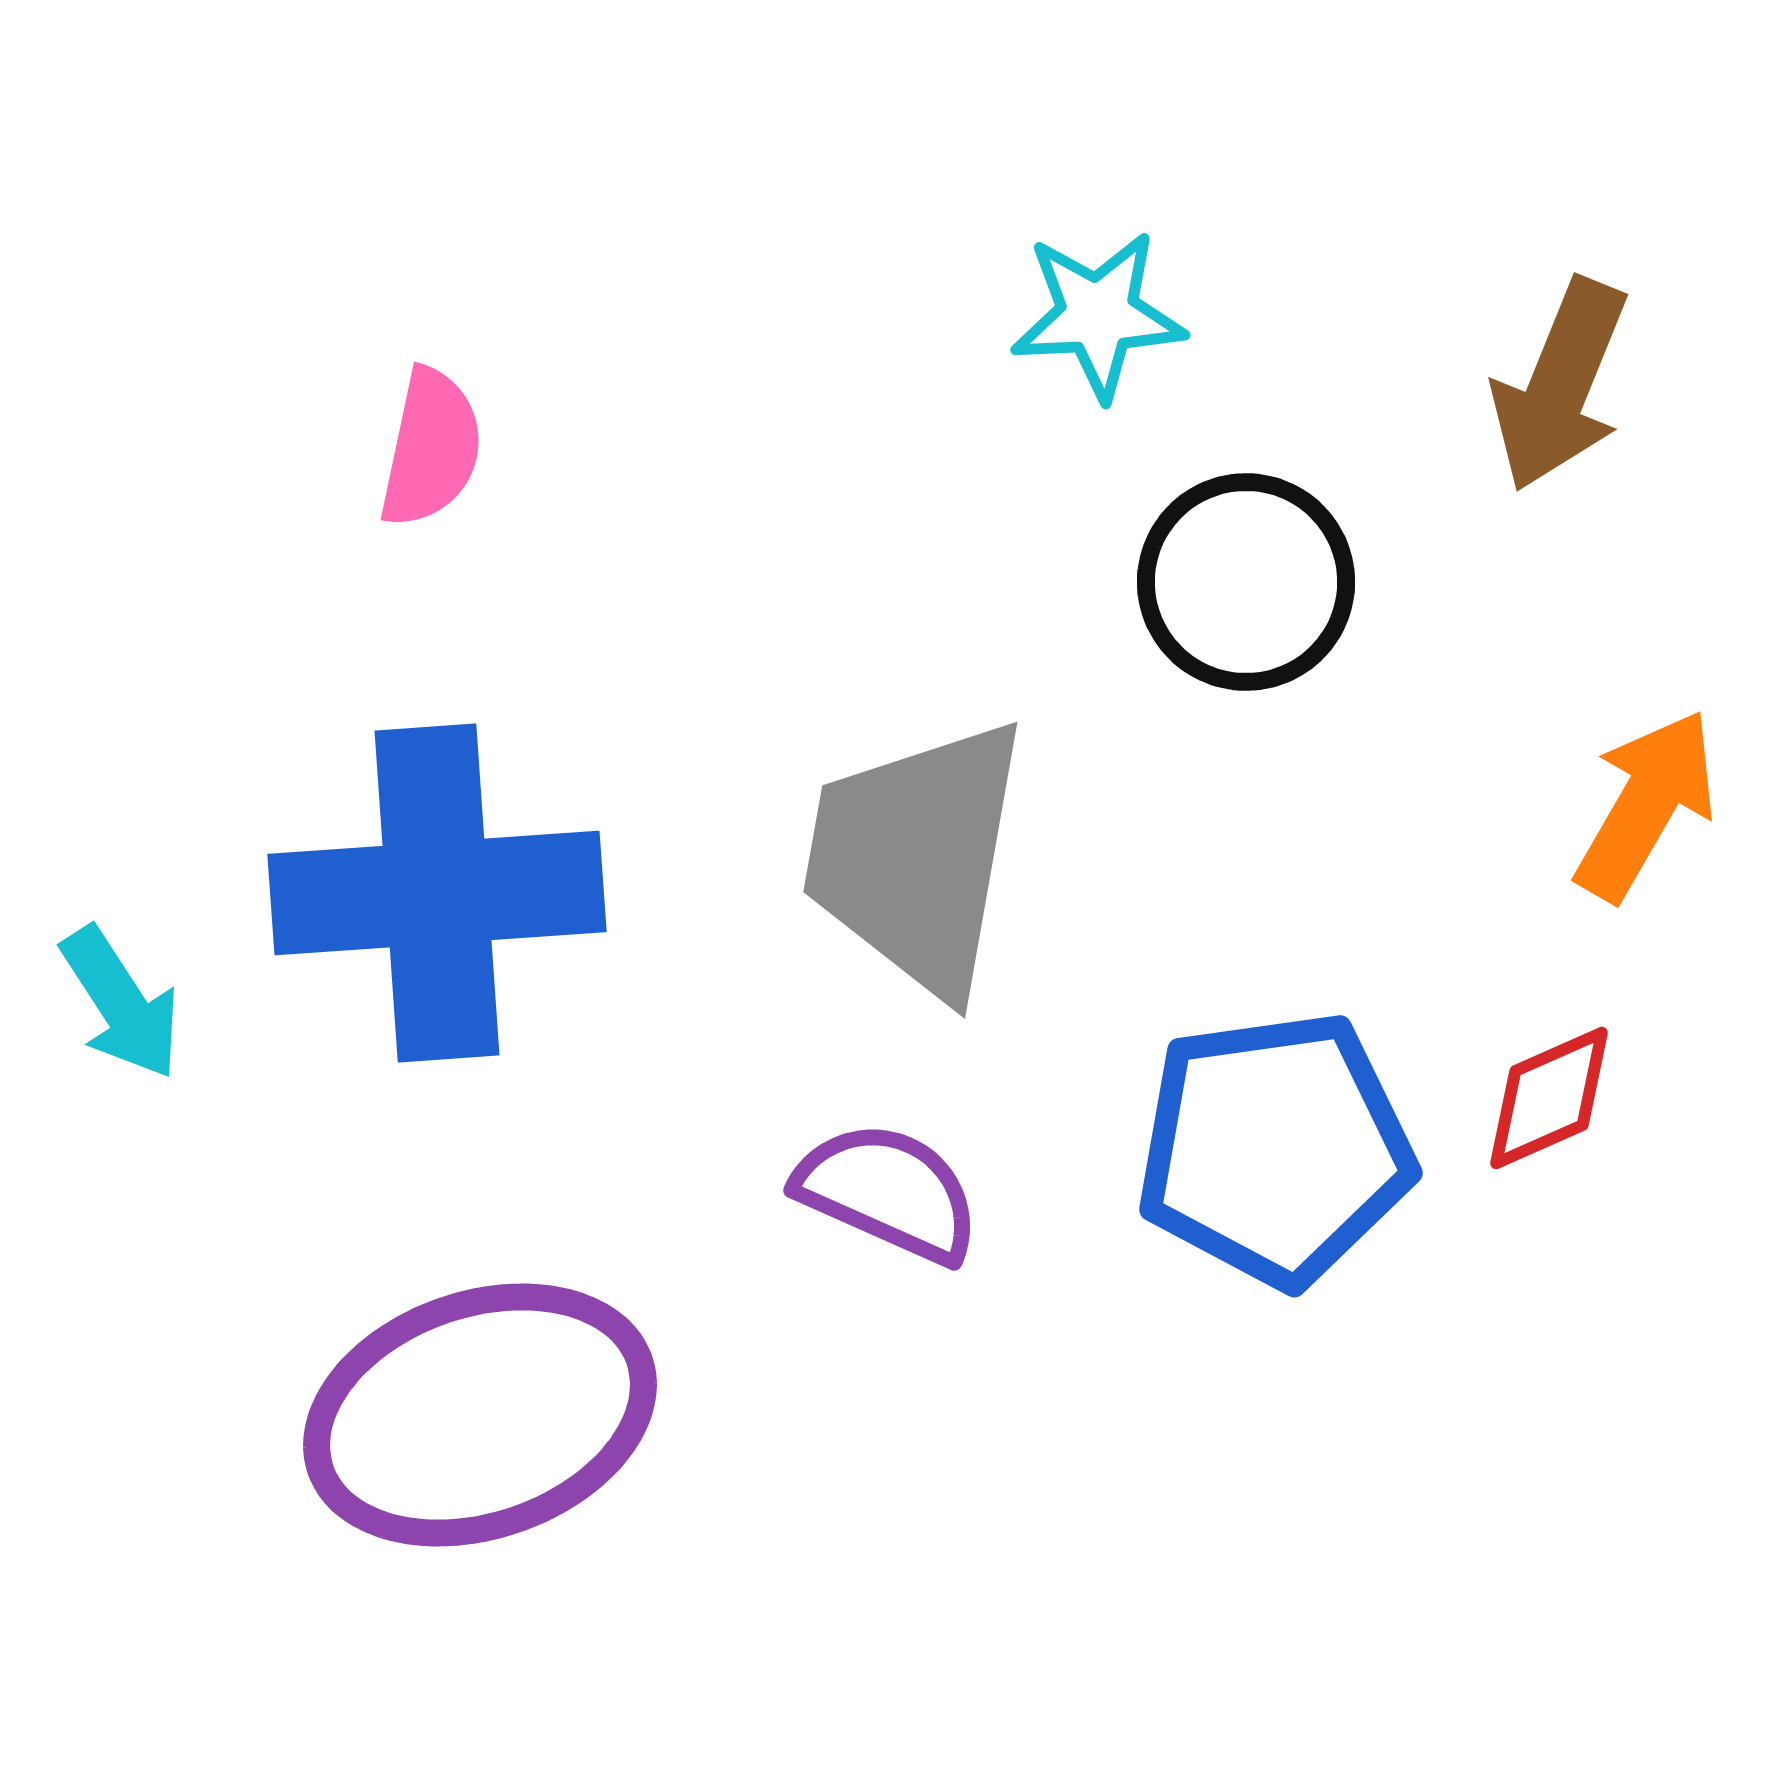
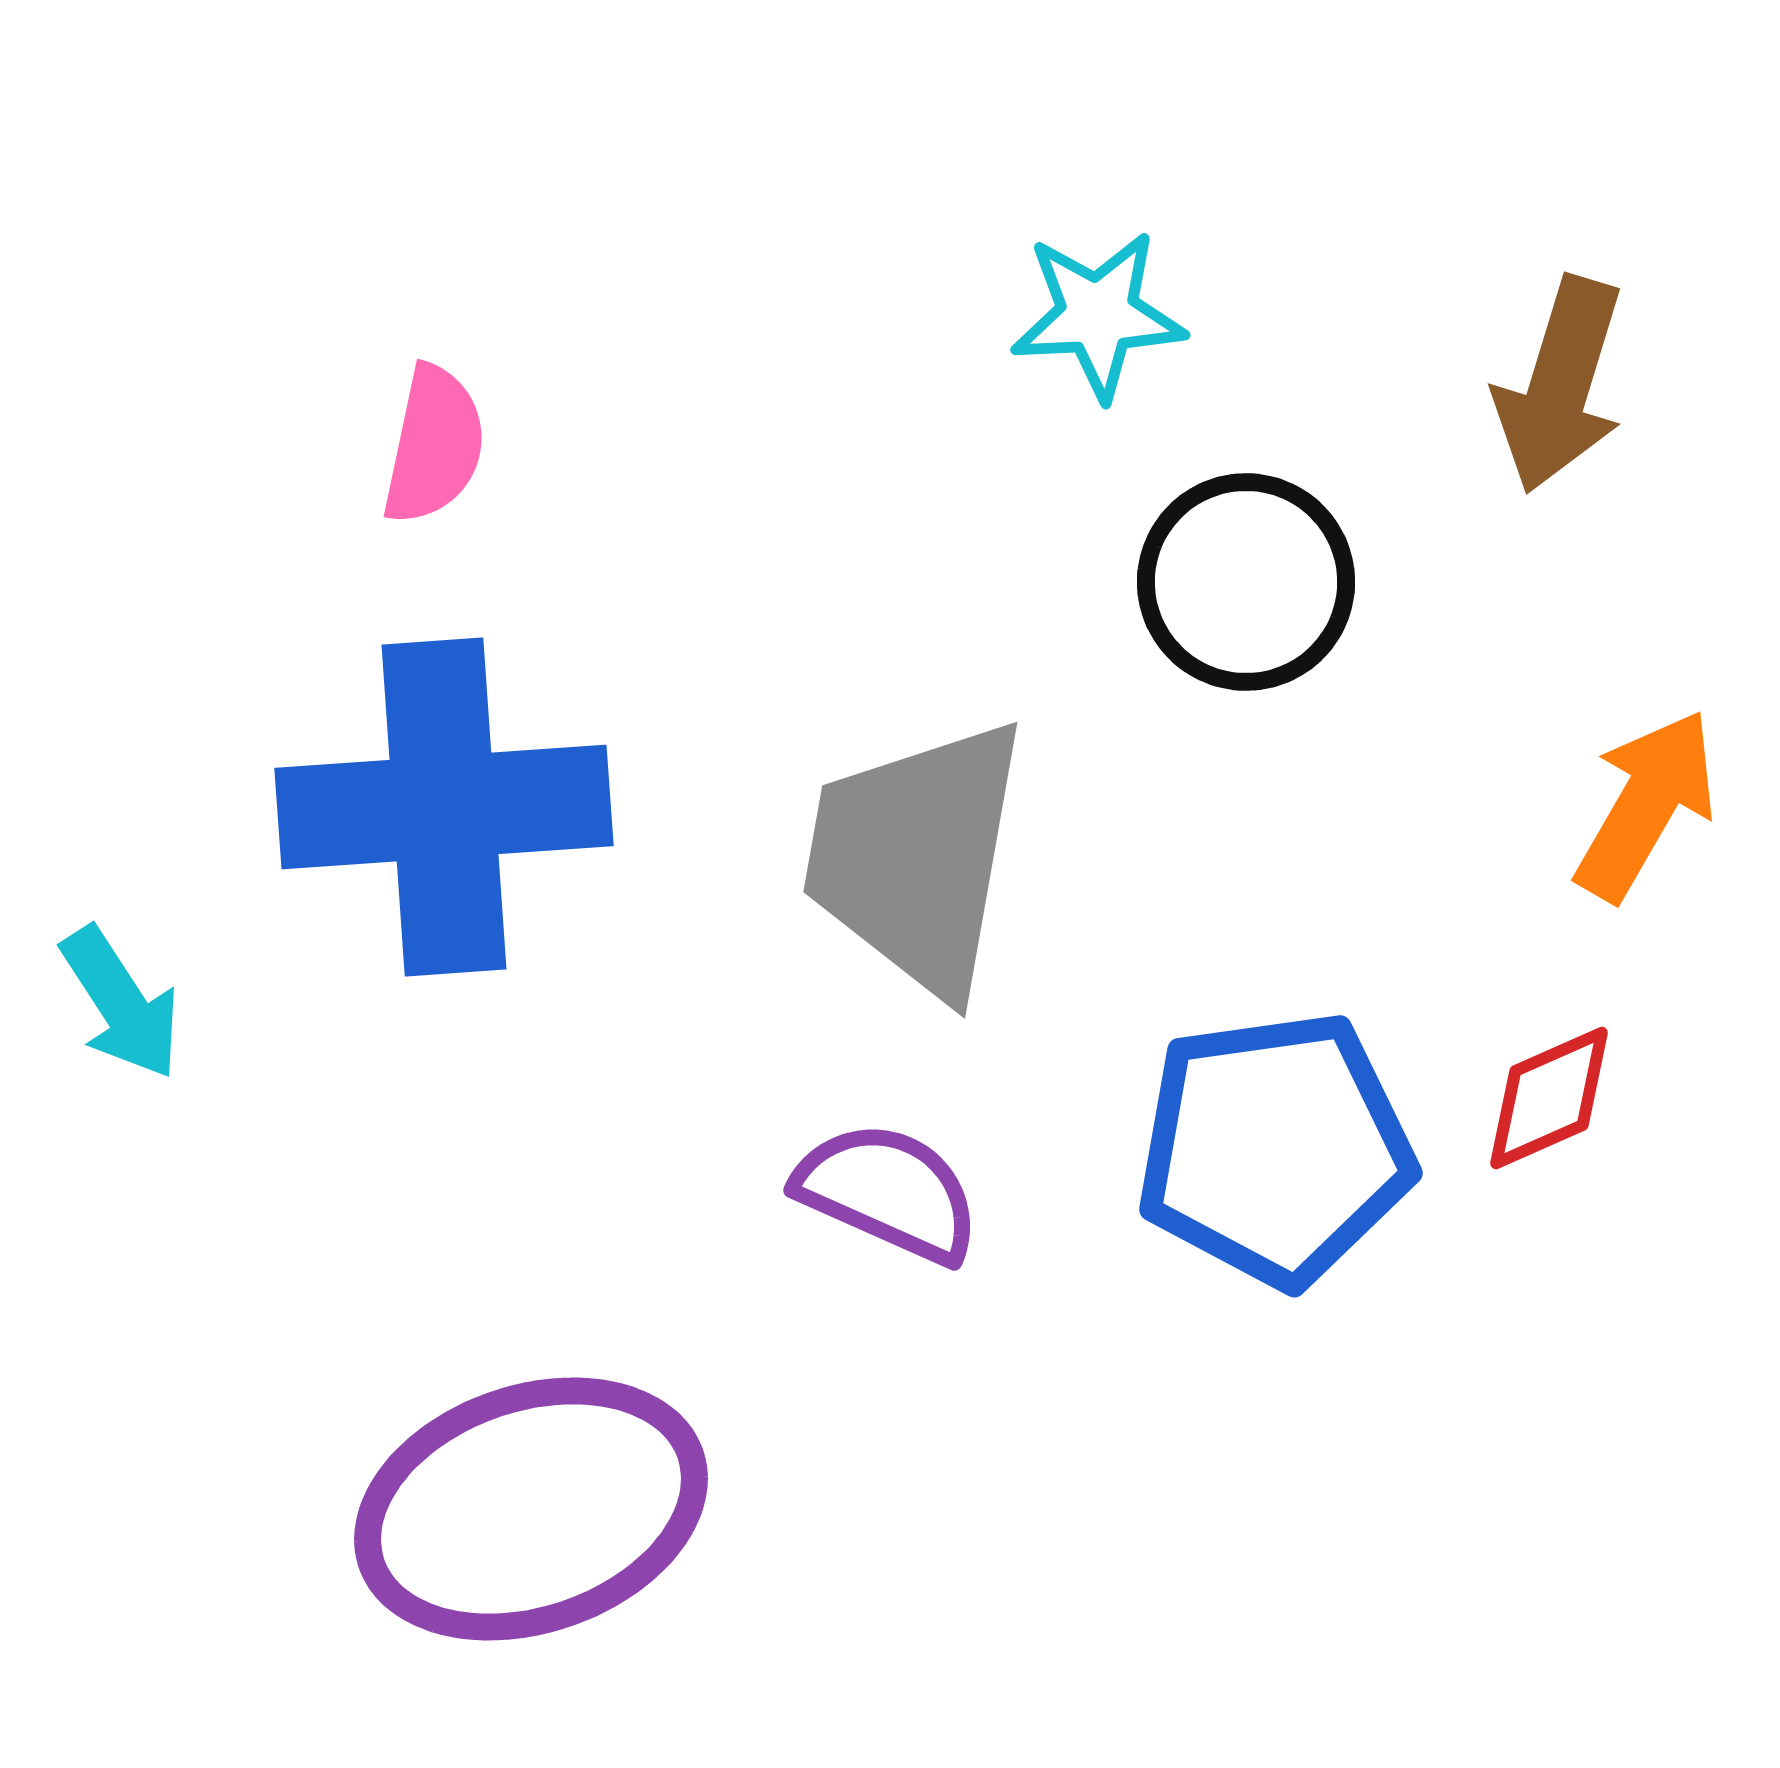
brown arrow: rotated 5 degrees counterclockwise
pink semicircle: moved 3 px right, 3 px up
blue cross: moved 7 px right, 86 px up
purple ellipse: moved 51 px right, 94 px down
